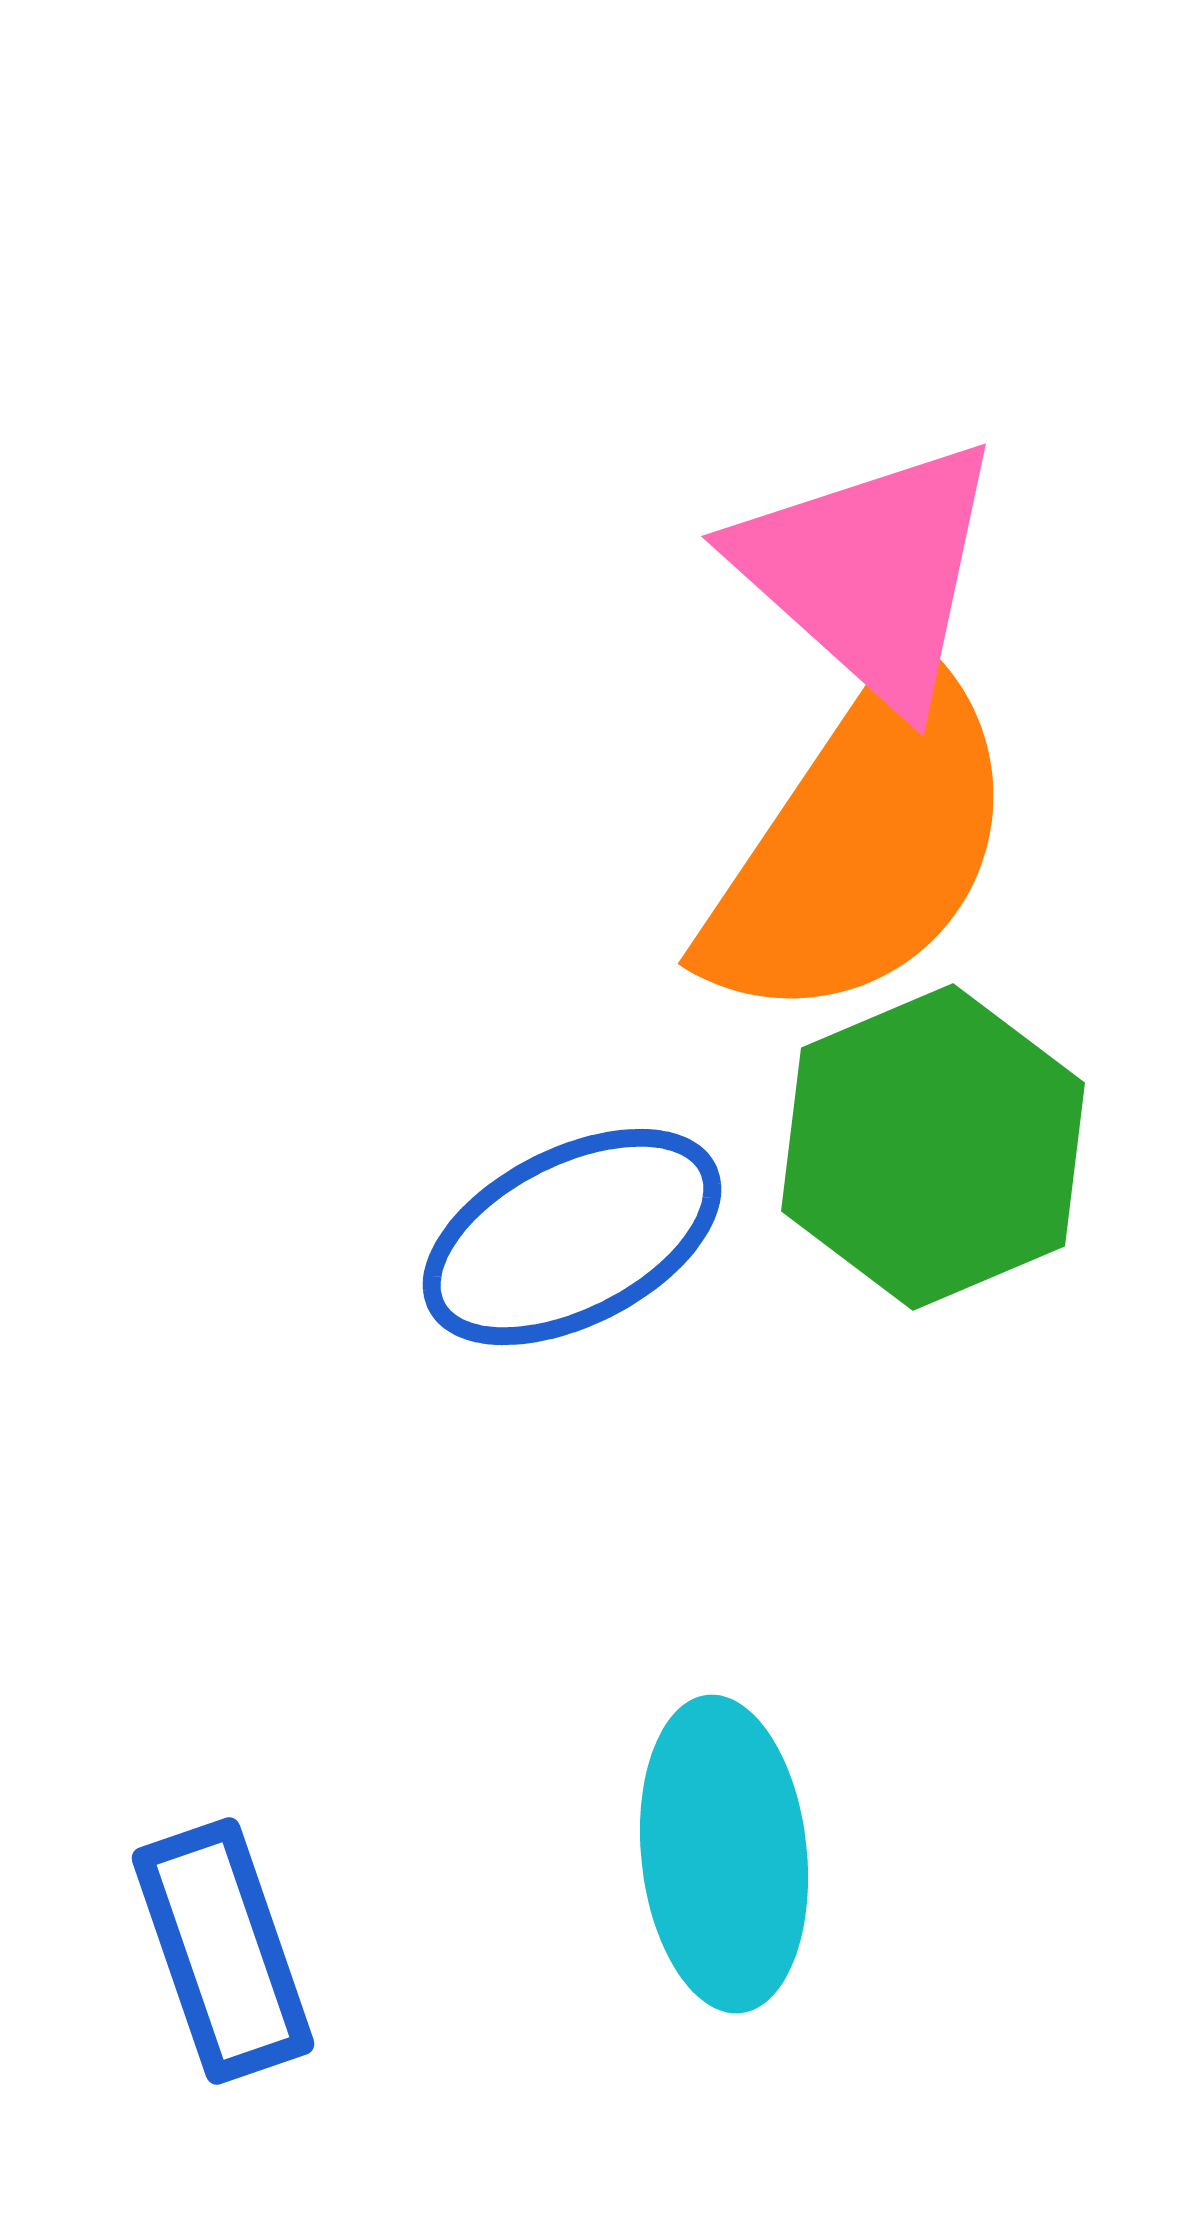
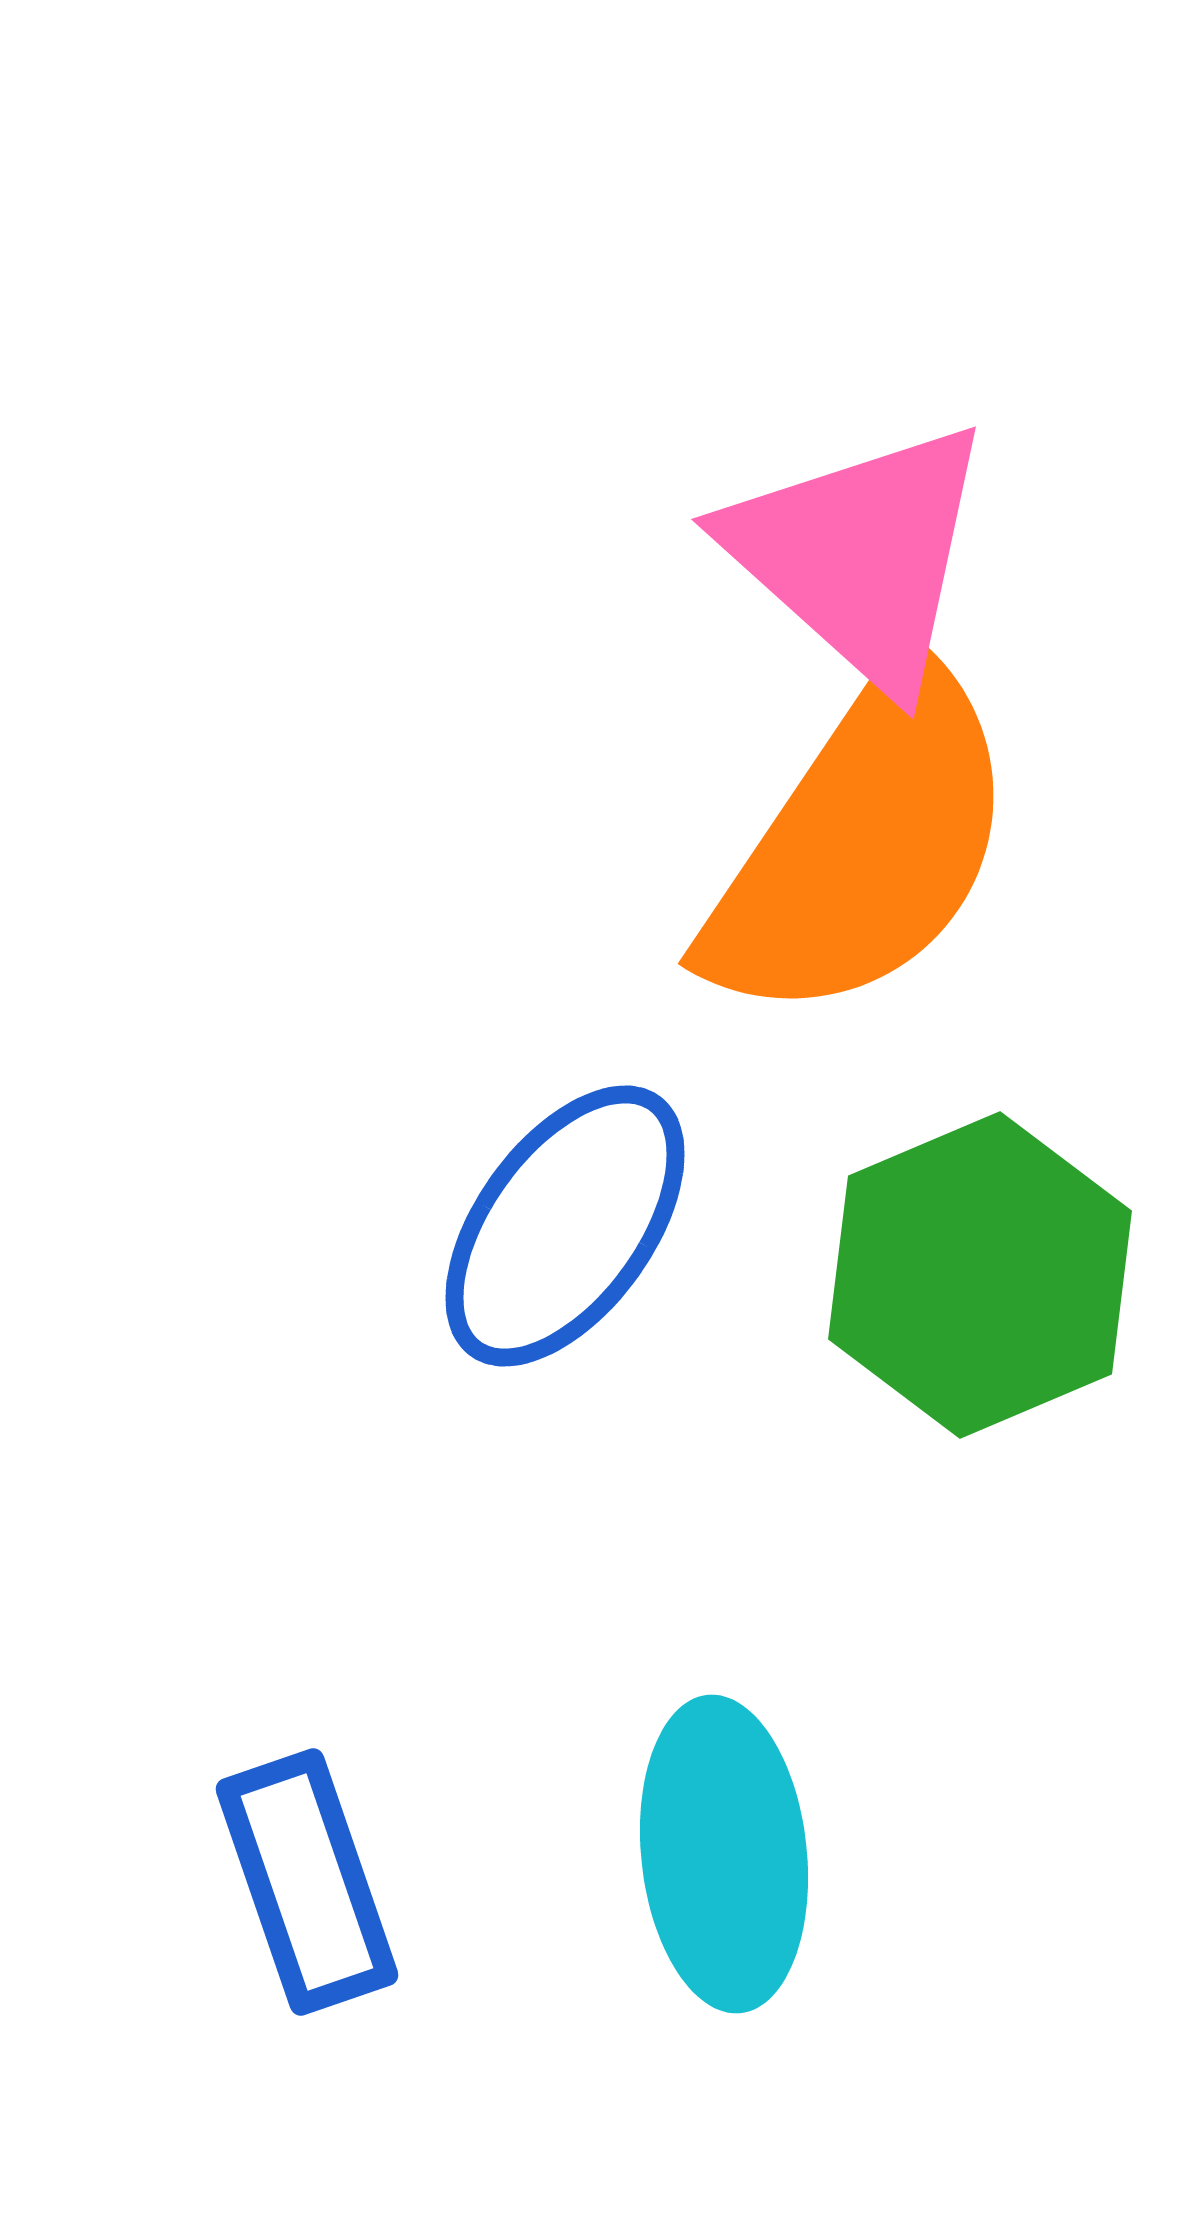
pink triangle: moved 10 px left, 17 px up
green hexagon: moved 47 px right, 128 px down
blue ellipse: moved 7 px left, 11 px up; rotated 27 degrees counterclockwise
blue rectangle: moved 84 px right, 69 px up
